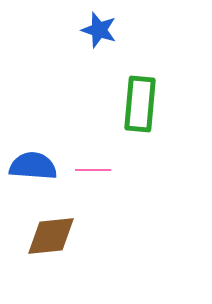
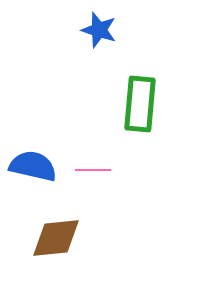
blue semicircle: rotated 9 degrees clockwise
brown diamond: moved 5 px right, 2 px down
